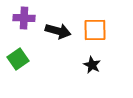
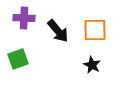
black arrow: rotated 35 degrees clockwise
green square: rotated 15 degrees clockwise
